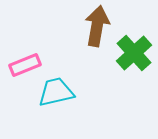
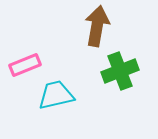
green cross: moved 14 px left, 18 px down; rotated 21 degrees clockwise
cyan trapezoid: moved 3 px down
